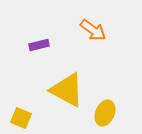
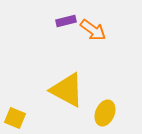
purple rectangle: moved 27 px right, 24 px up
yellow square: moved 6 px left
